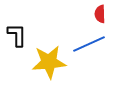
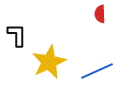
blue line: moved 8 px right, 27 px down
yellow star: rotated 20 degrees counterclockwise
